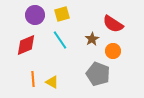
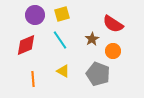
yellow triangle: moved 11 px right, 11 px up
